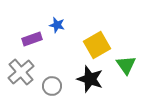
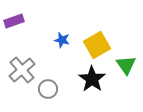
blue star: moved 5 px right, 15 px down
purple rectangle: moved 18 px left, 18 px up
gray cross: moved 1 px right, 2 px up
black star: moved 2 px right; rotated 16 degrees clockwise
gray circle: moved 4 px left, 3 px down
